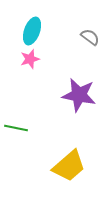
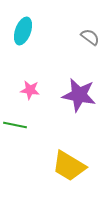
cyan ellipse: moved 9 px left
pink star: moved 31 px down; rotated 24 degrees clockwise
green line: moved 1 px left, 3 px up
yellow trapezoid: rotated 72 degrees clockwise
